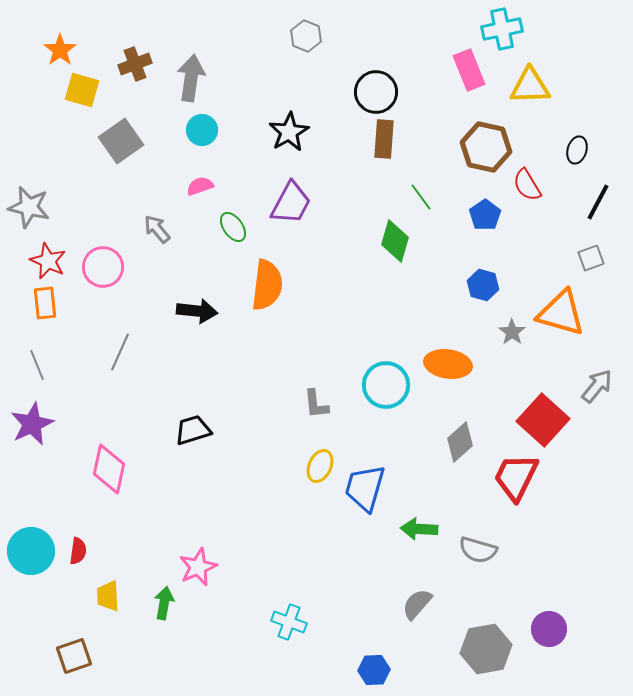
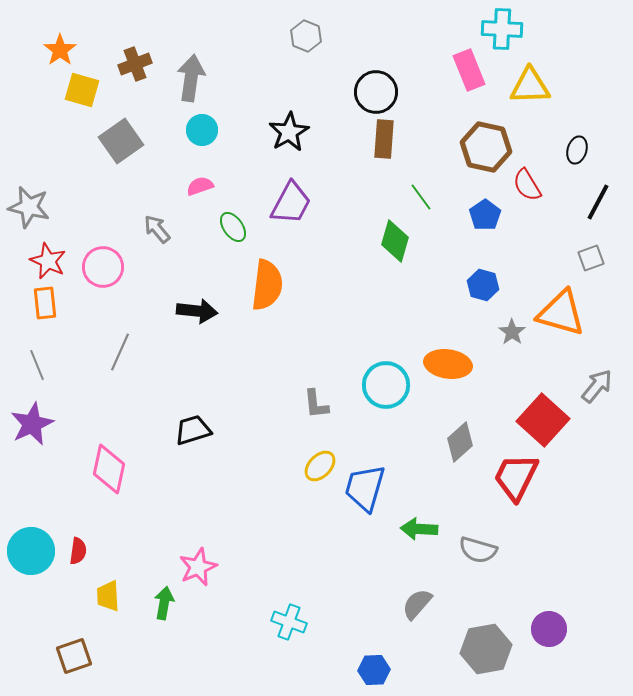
cyan cross at (502, 29): rotated 15 degrees clockwise
yellow ellipse at (320, 466): rotated 20 degrees clockwise
